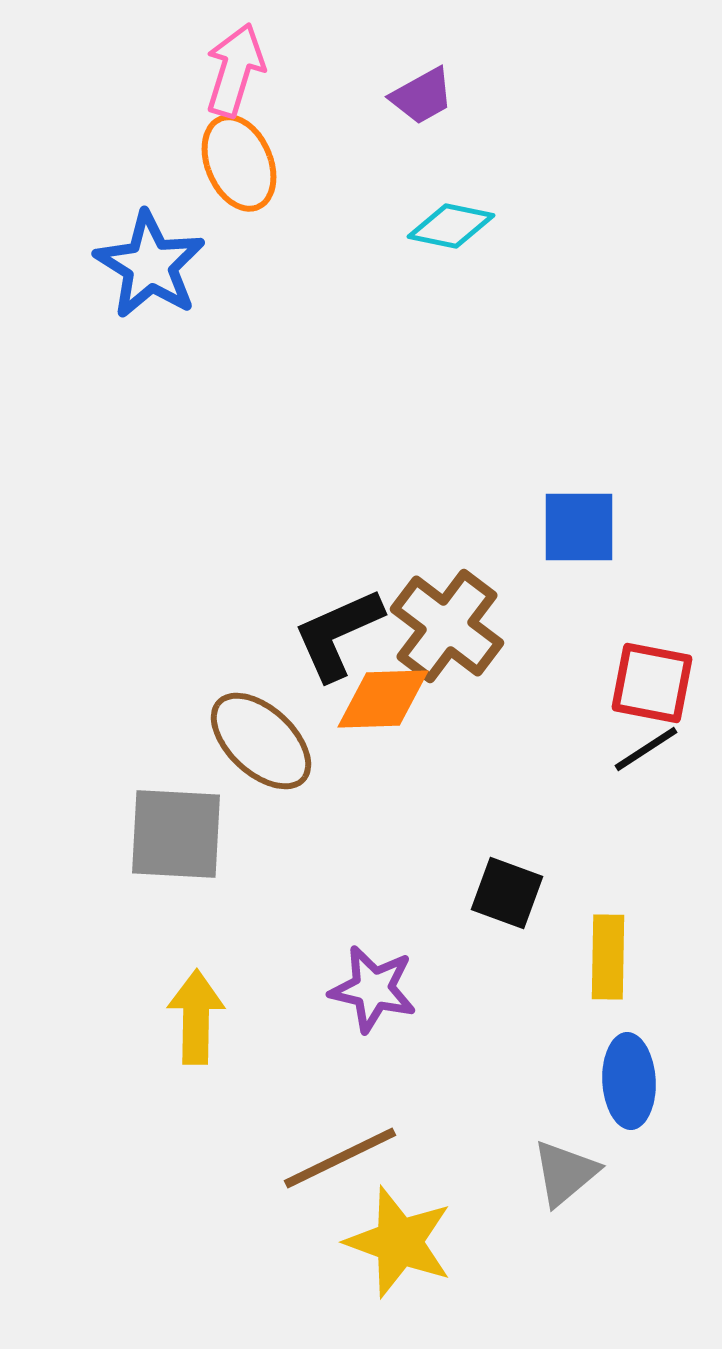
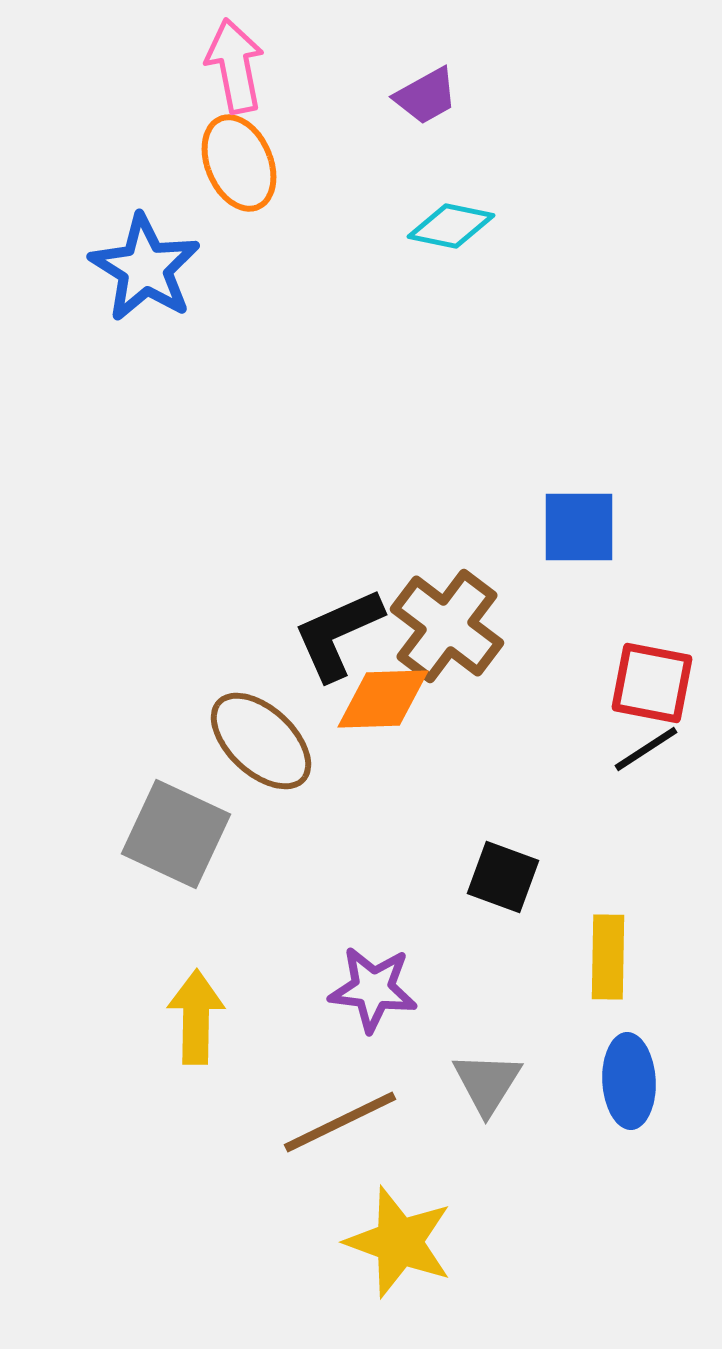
pink arrow: moved 4 px up; rotated 28 degrees counterclockwise
purple trapezoid: moved 4 px right
blue star: moved 5 px left, 3 px down
gray square: rotated 22 degrees clockwise
black square: moved 4 px left, 16 px up
purple star: rotated 6 degrees counterclockwise
brown line: moved 36 px up
gray triangle: moved 78 px left, 90 px up; rotated 18 degrees counterclockwise
